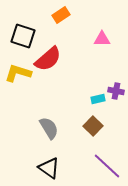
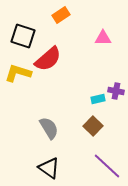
pink triangle: moved 1 px right, 1 px up
